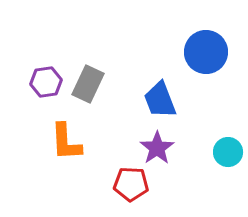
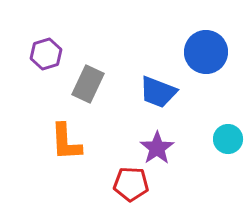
purple hexagon: moved 28 px up; rotated 8 degrees counterclockwise
blue trapezoid: moved 2 px left, 8 px up; rotated 48 degrees counterclockwise
cyan circle: moved 13 px up
